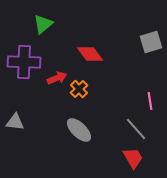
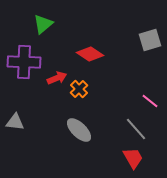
gray square: moved 1 px left, 2 px up
red diamond: rotated 20 degrees counterclockwise
pink line: rotated 42 degrees counterclockwise
